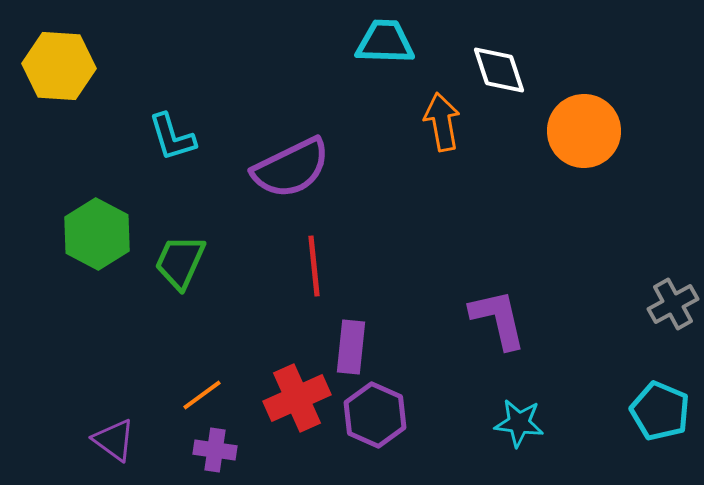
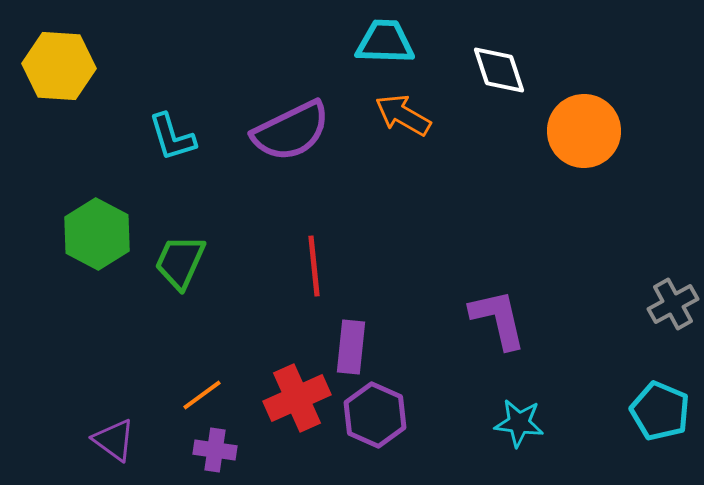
orange arrow: moved 39 px left, 7 px up; rotated 50 degrees counterclockwise
purple semicircle: moved 37 px up
